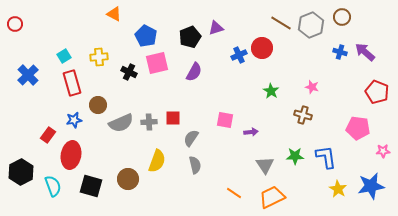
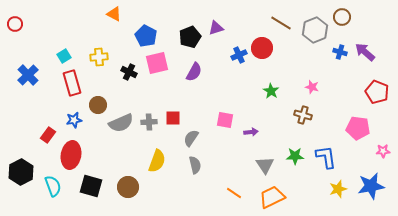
gray hexagon at (311, 25): moved 4 px right, 5 px down
brown circle at (128, 179): moved 8 px down
yellow star at (338, 189): rotated 24 degrees clockwise
